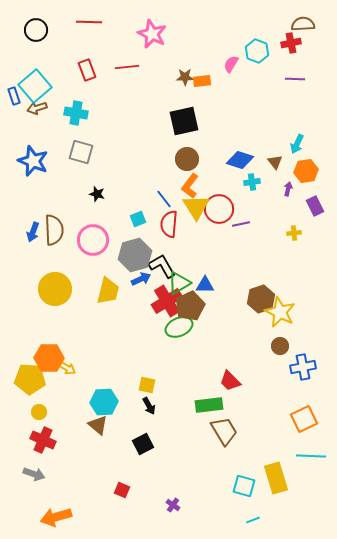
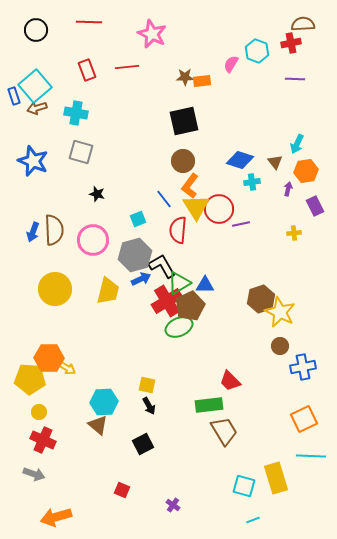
brown circle at (187, 159): moved 4 px left, 2 px down
red semicircle at (169, 224): moved 9 px right, 6 px down
